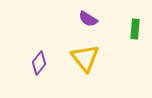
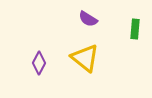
yellow triangle: rotated 12 degrees counterclockwise
purple diamond: rotated 10 degrees counterclockwise
